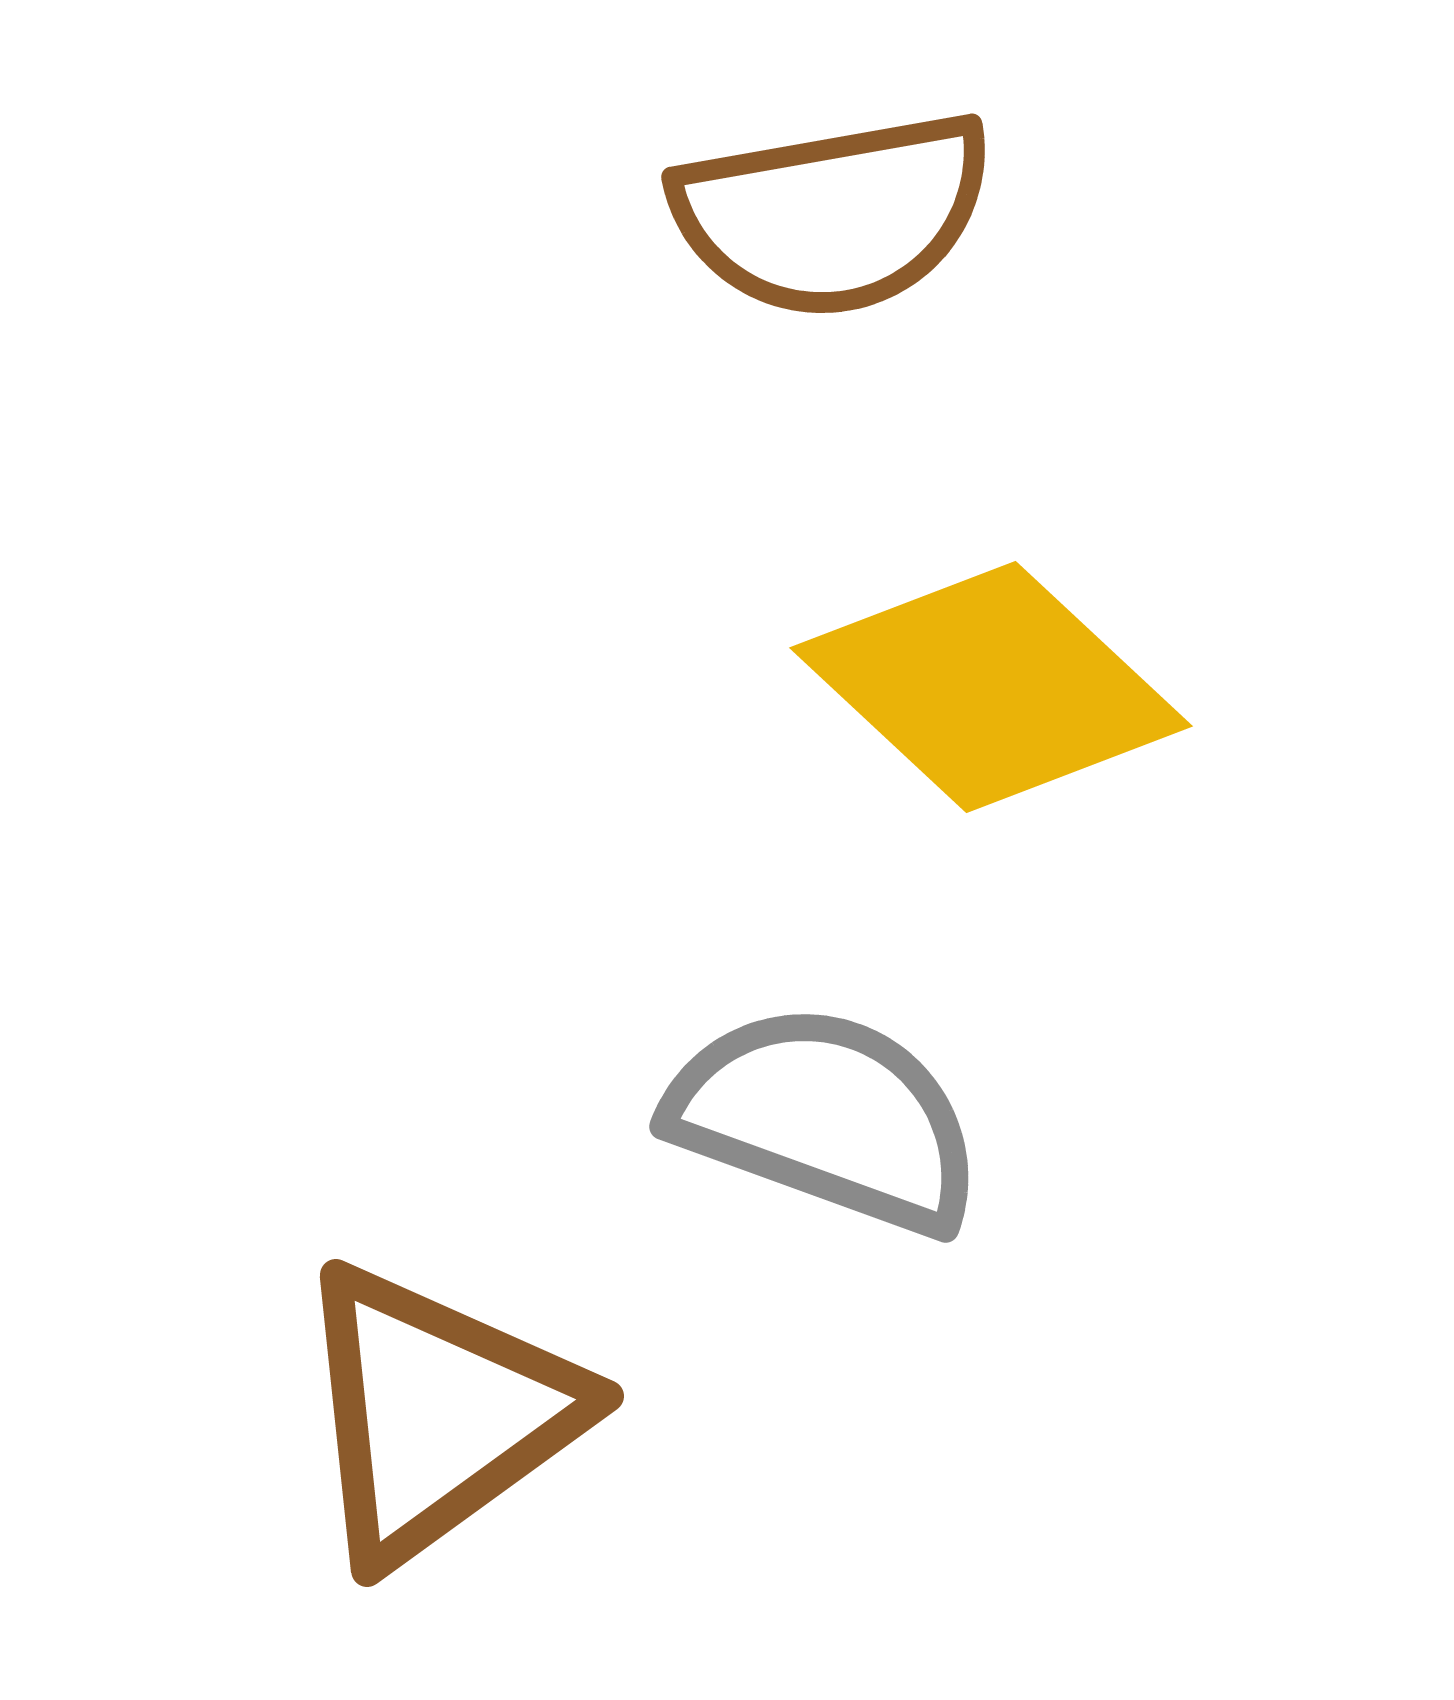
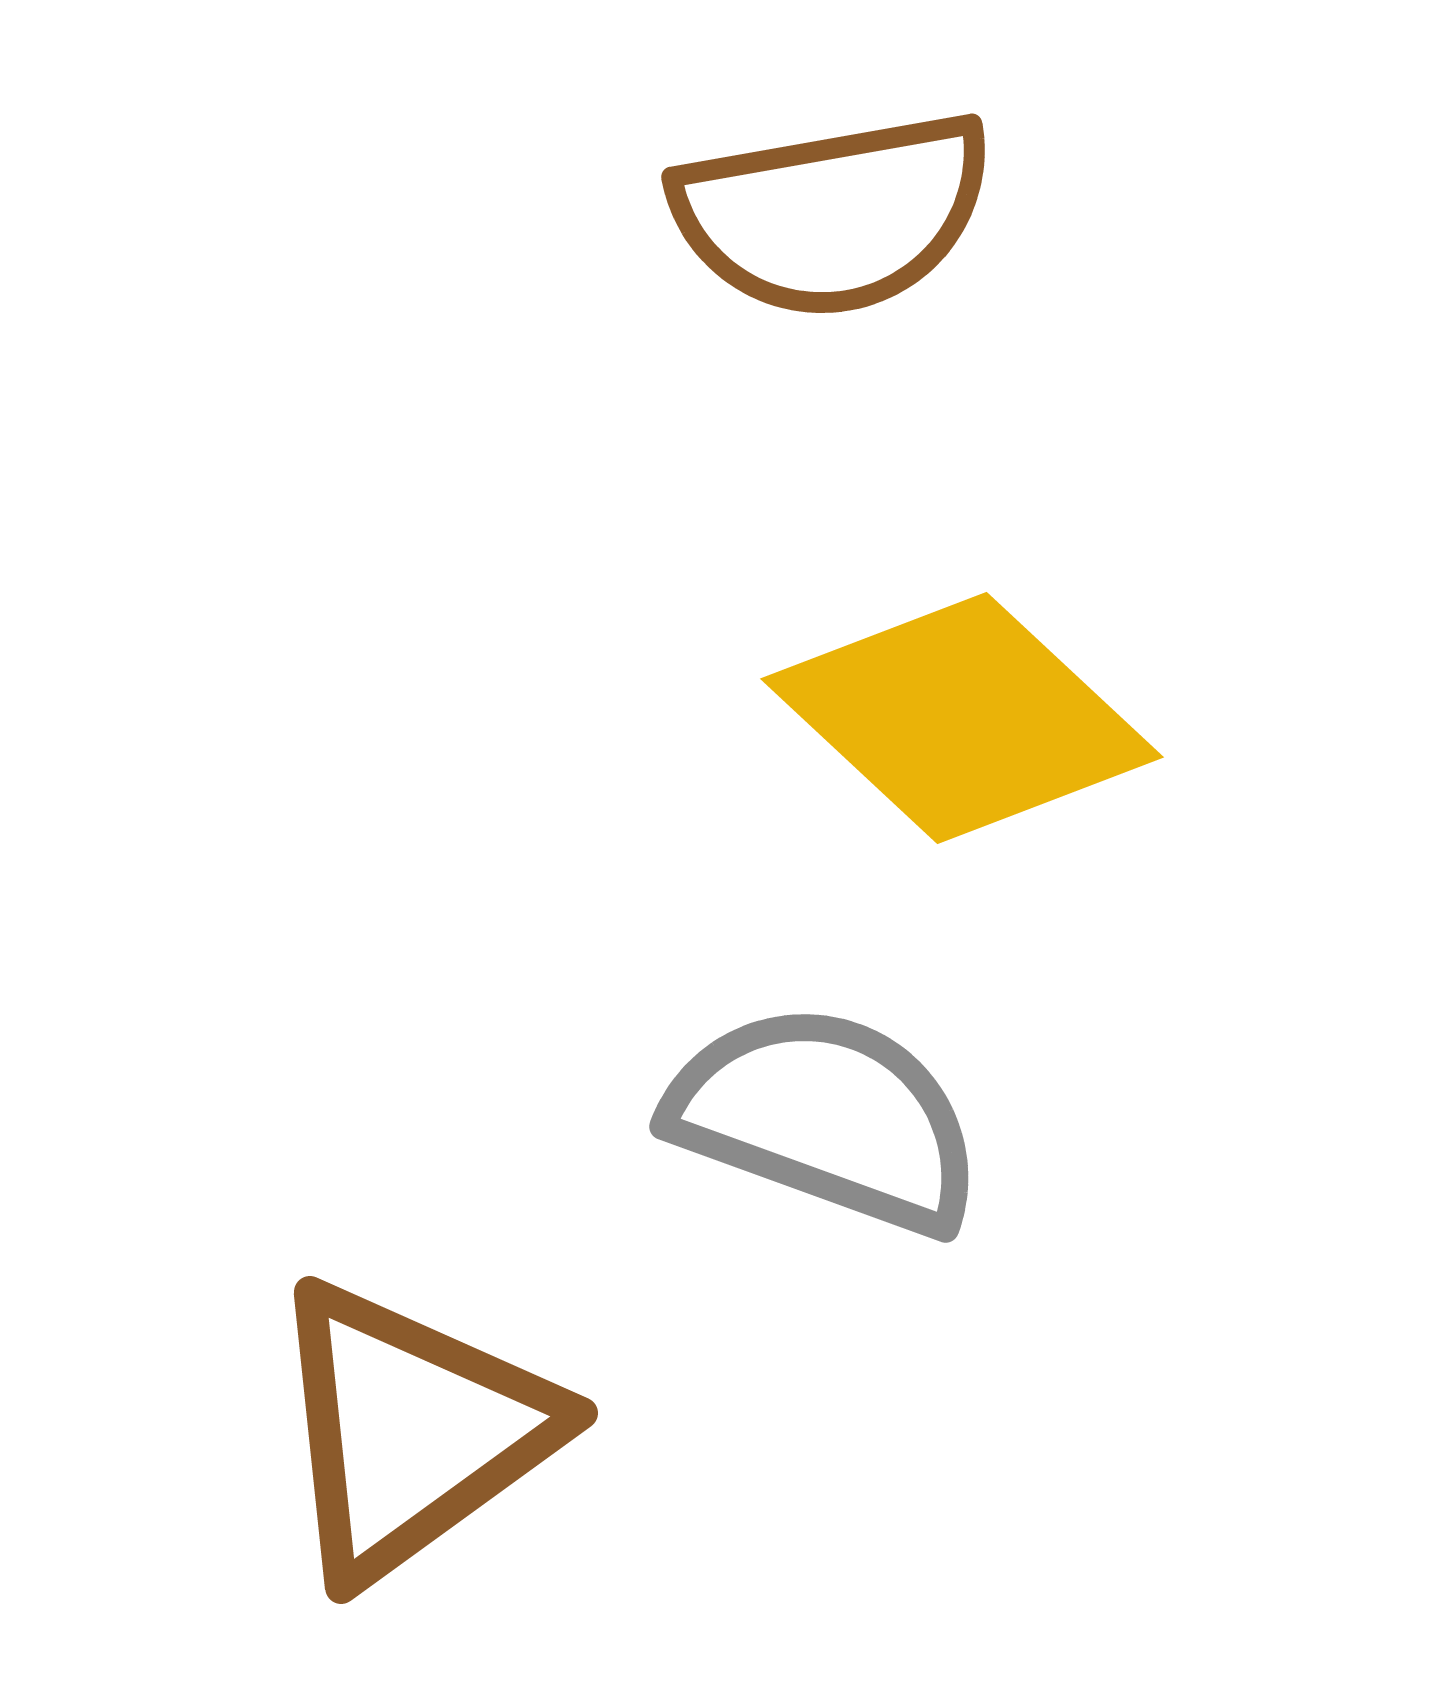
yellow diamond: moved 29 px left, 31 px down
brown triangle: moved 26 px left, 17 px down
